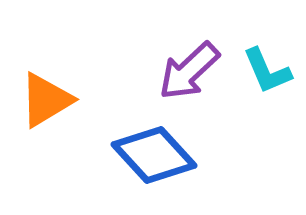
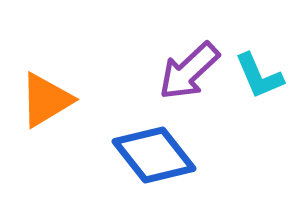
cyan L-shape: moved 8 px left, 5 px down
blue diamond: rotated 4 degrees clockwise
